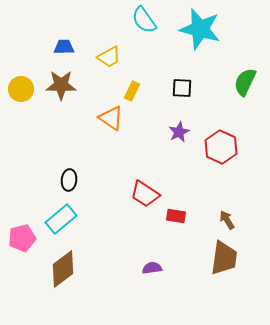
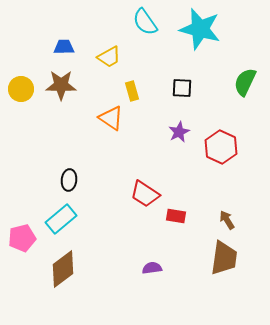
cyan semicircle: moved 1 px right, 2 px down
yellow rectangle: rotated 42 degrees counterclockwise
